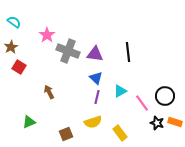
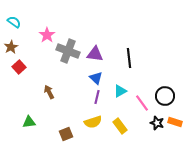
black line: moved 1 px right, 6 px down
red square: rotated 16 degrees clockwise
green triangle: rotated 16 degrees clockwise
yellow rectangle: moved 7 px up
